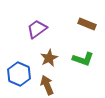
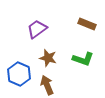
brown star: moved 1 px left; rotated 30 degrees counterclockwise
